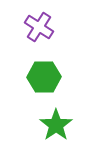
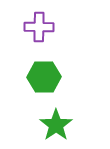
purple cross: rotated 32 degrees counterclockwise
